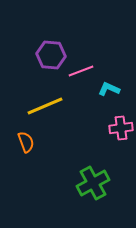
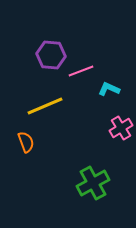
pink cross: rotated 25 degrees counterclockwise
